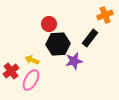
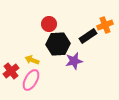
orange cross: moved 10 px down
black rectangle: moved 2 px left, 2 px up; rotated 18 degrees clockwise
